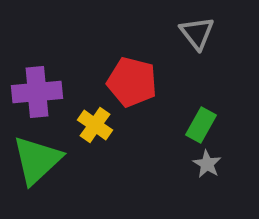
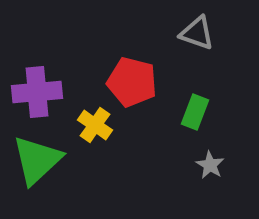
gray triangle: rotated 33 degrees counterclockwise
green rectangle: moved 6 px left, 13 px up; rotated 8 degrees counterclockwise
gray star: moved 3 px right, 1 px down
